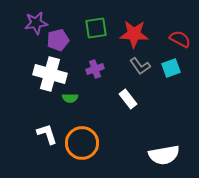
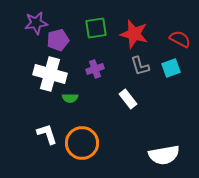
red star: rotated 12 degrees clockwise
gray L-shape: rotated 20 degrees clockwise
